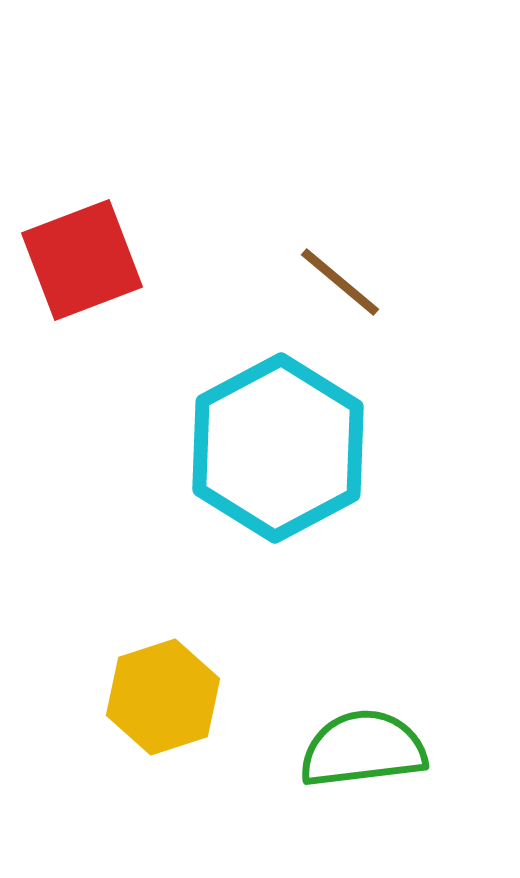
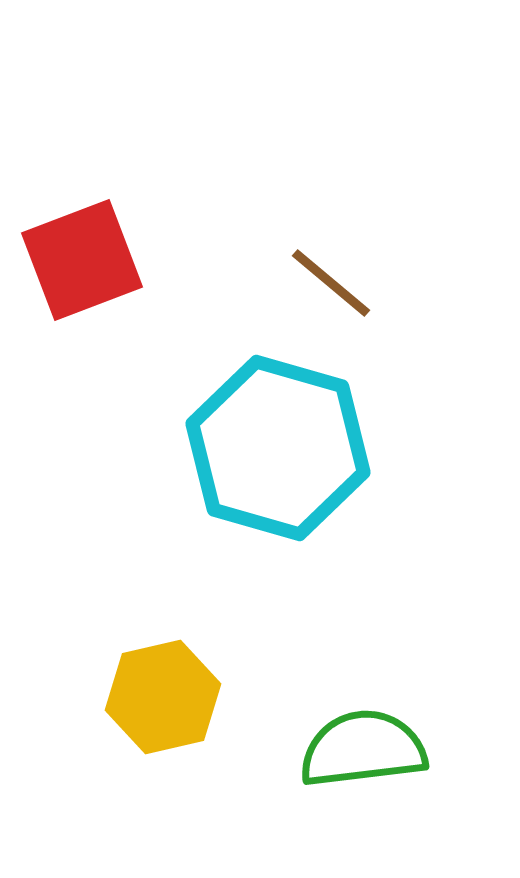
brown line: moved 9 px left, 1 px down
cyan hexagon: rotated 16 degrees counterclockwise
yellow hexagon: rotated 5 degrees clockwise
